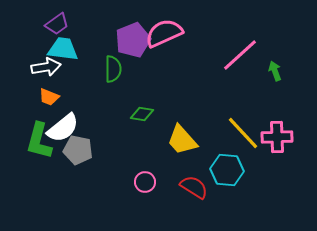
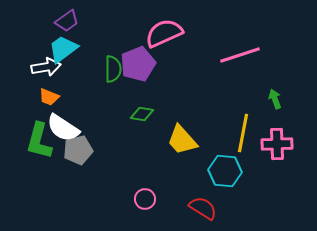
purple trapezoid: moved 10 px right, 3 px up
purple pentagon: moved 5 px right, 24 px down
cyan trapezoid: rotated 44 degrees counterclockwise
pink line: rotated 24 degrees clockwise
green arrow: moved 28 px down
white semicircle: rotated 72 degrees clockwise
yellow line: rotated 54 degrees clockwise
pink cross: moved 7 px down
gray pentagon: rotated 24 degrees counterclockwise
cyan hexagon: moved 2 px left, 1 px down
pink circle: moved 17 px down
red semicircle: moved 9 px right, 21 px down
